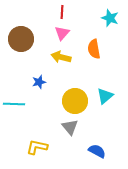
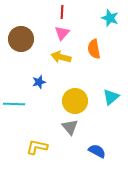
cyan triangle: moved 6 px right, 1 px down
